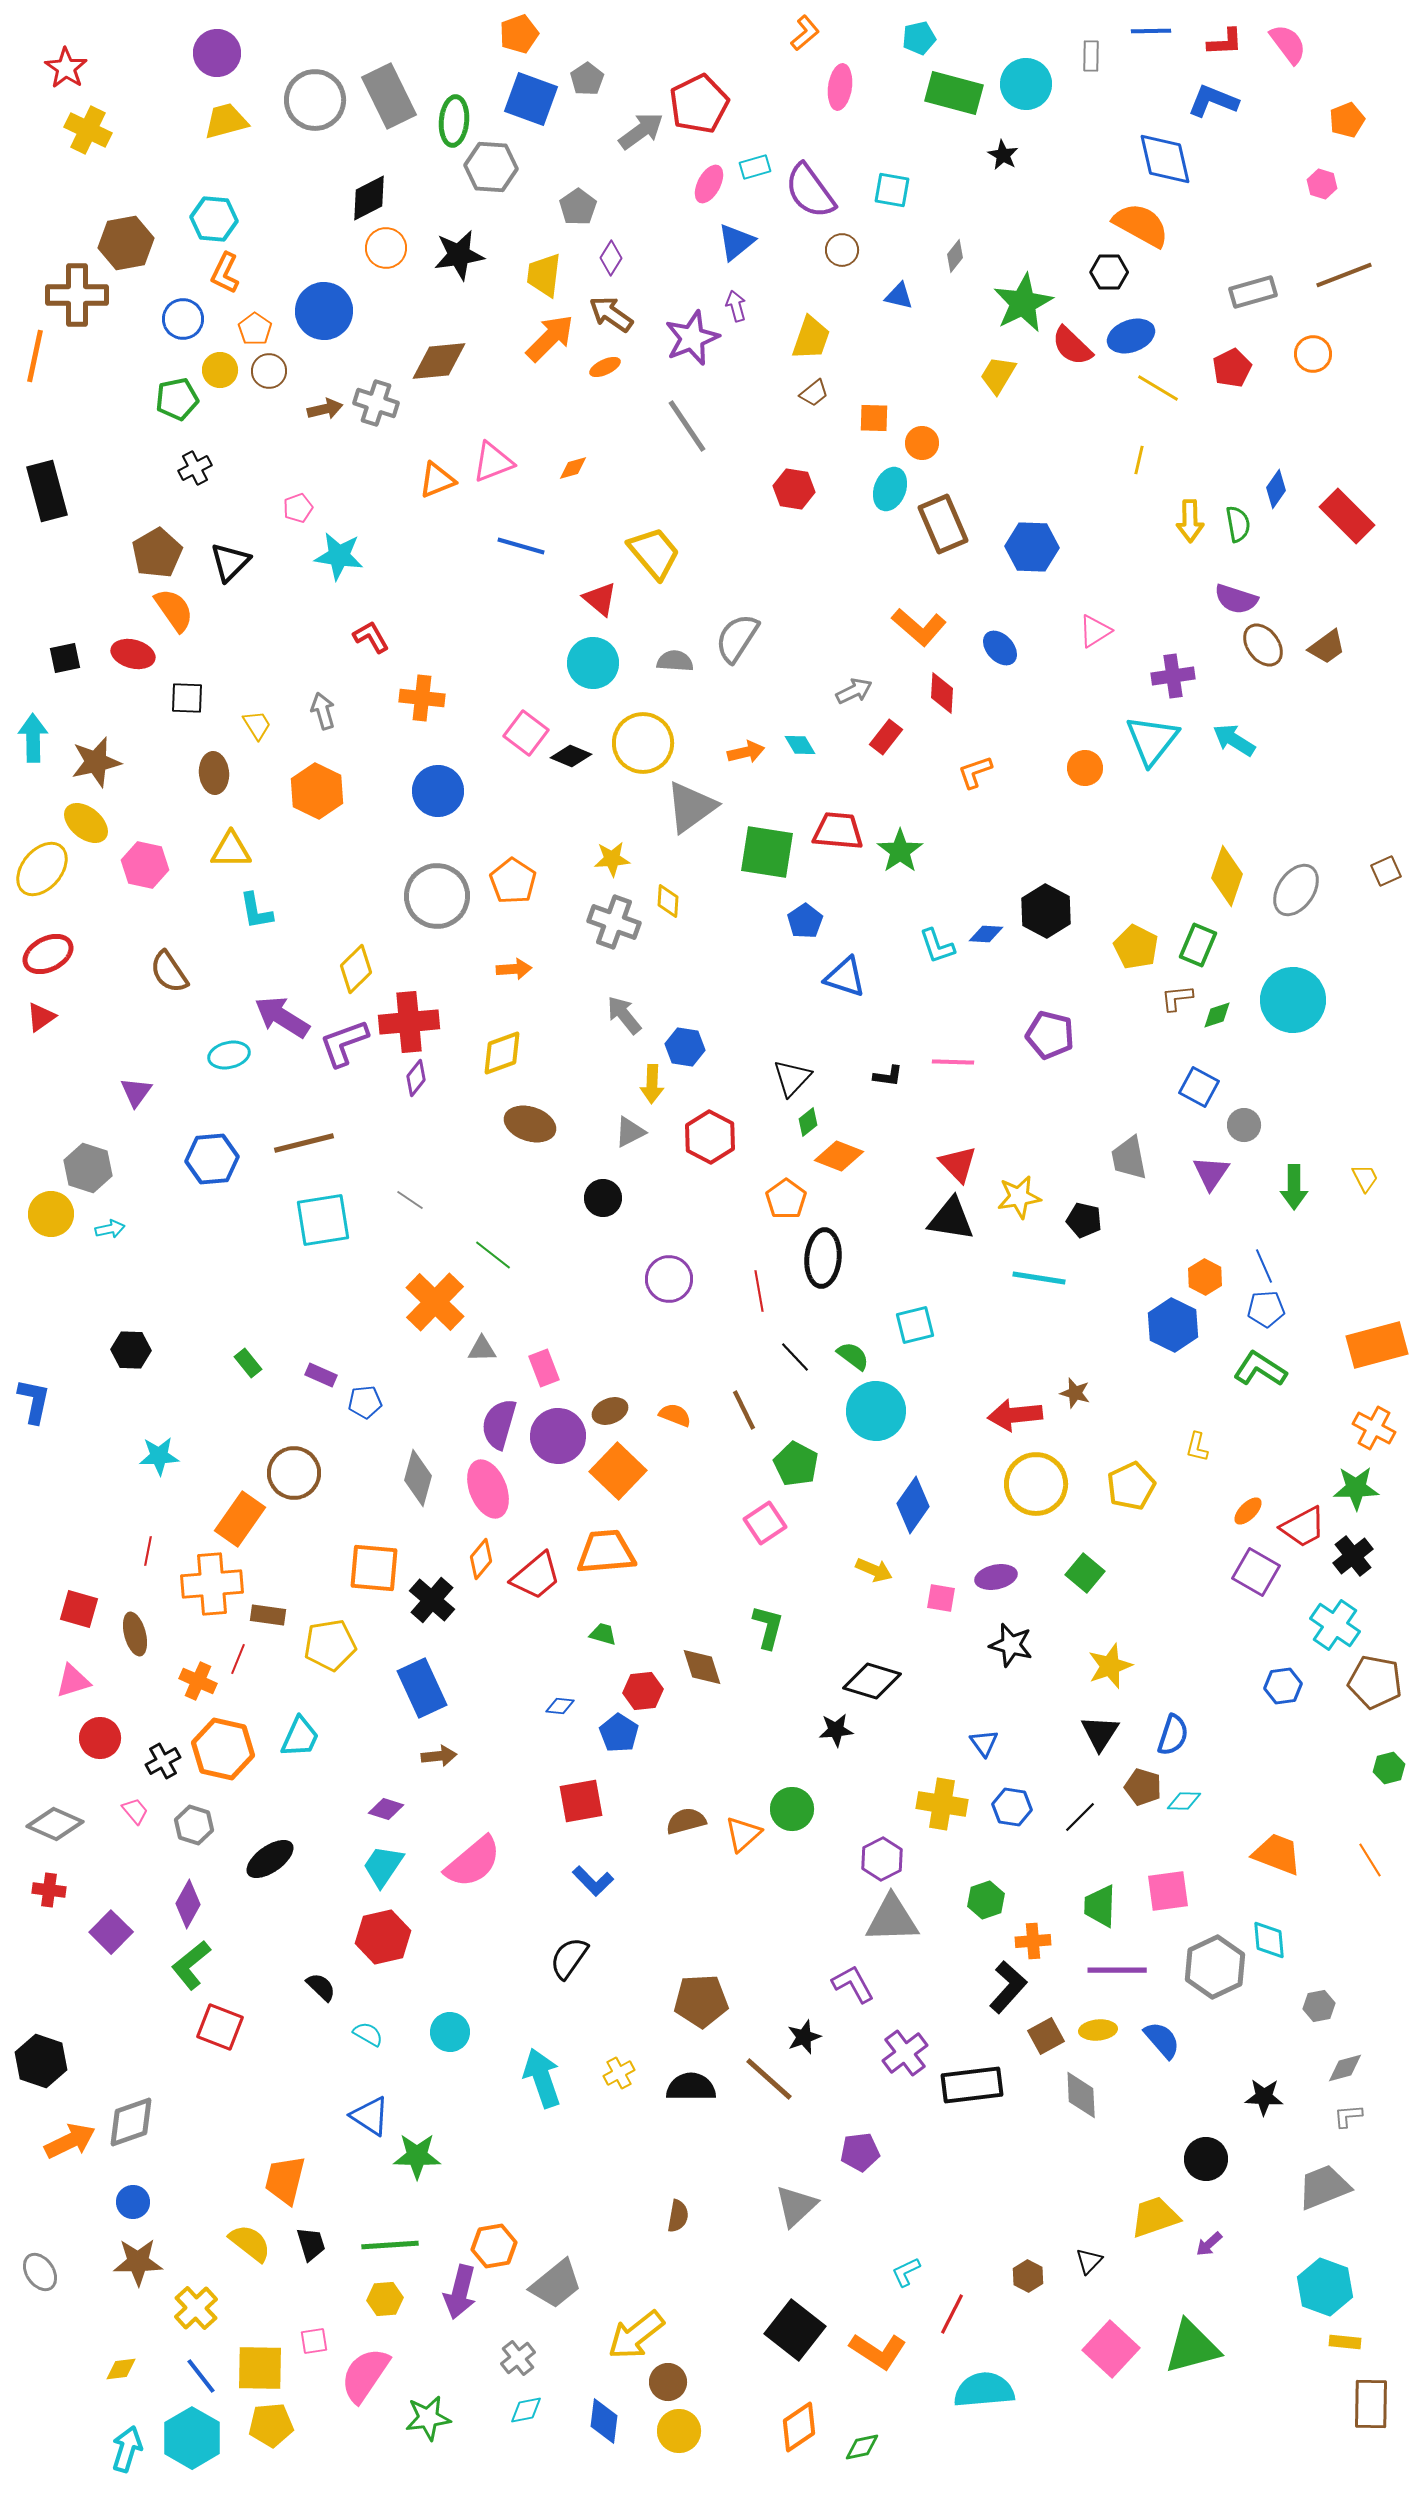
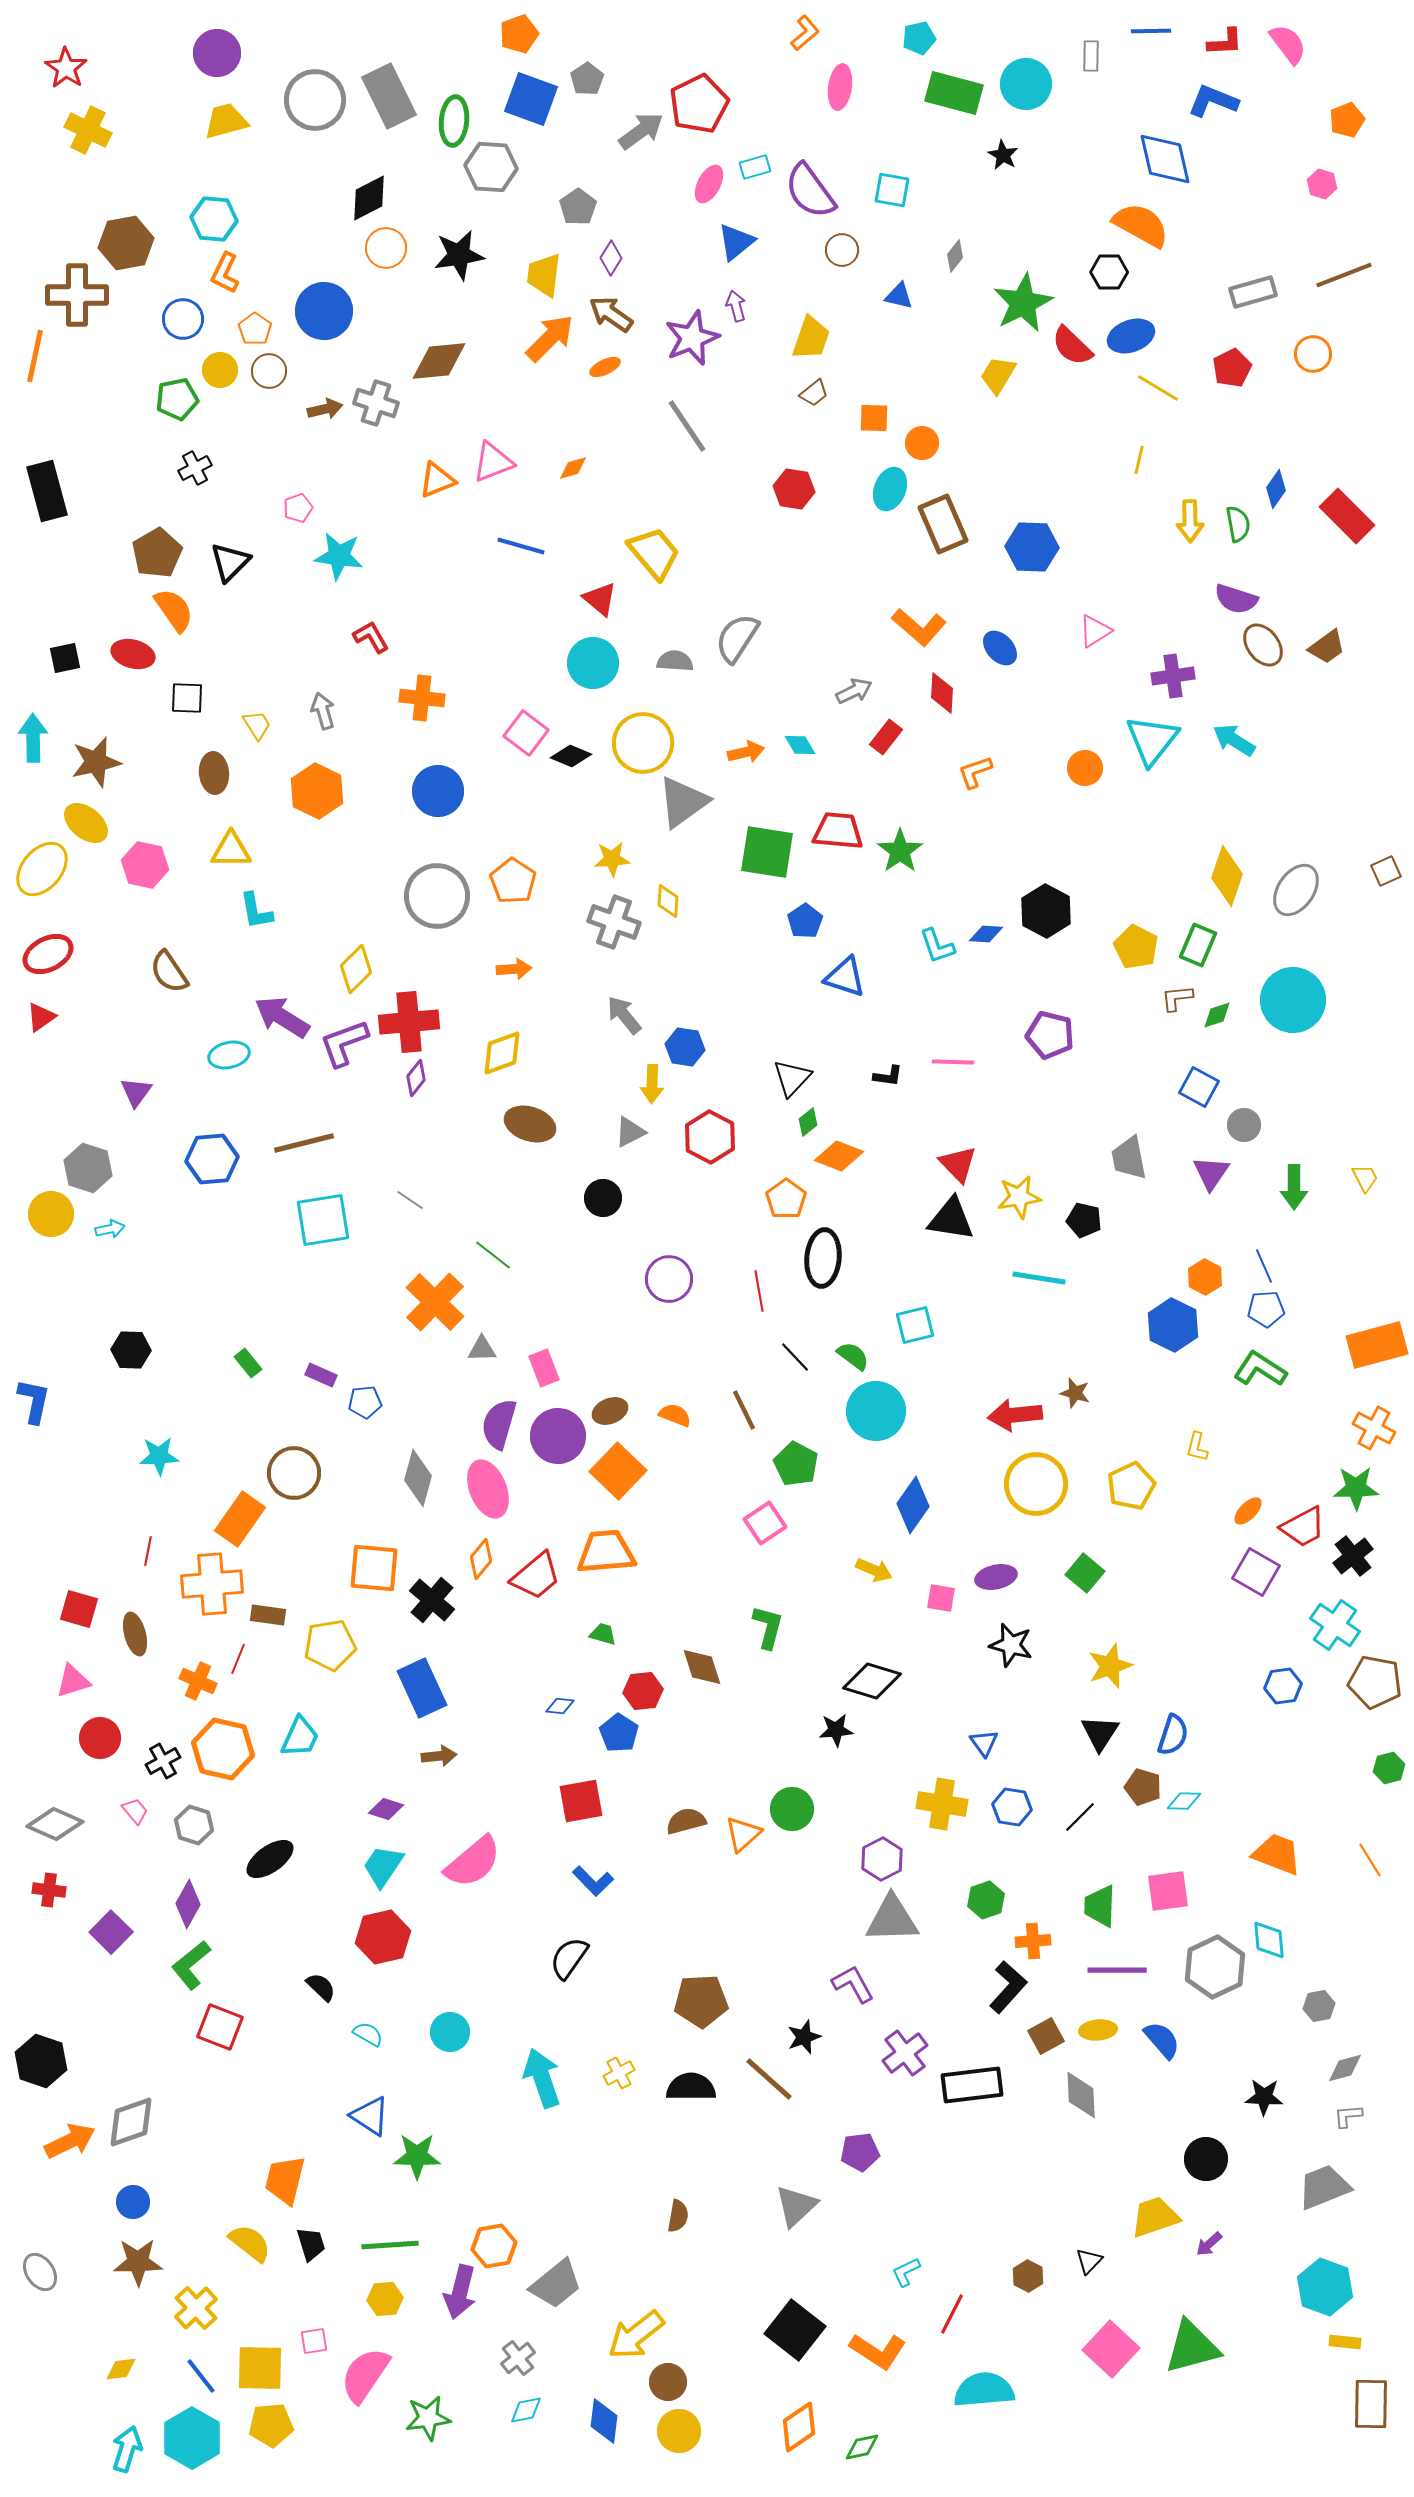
gray triangle at (691, 807): moved 8 px left, 5 px up
